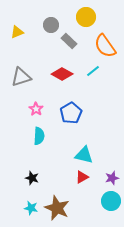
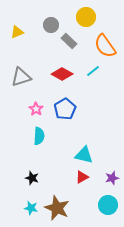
blue pentagon: moved 6 px left, 4 px up
cyan circle: moved 3 px left, 4 px down
